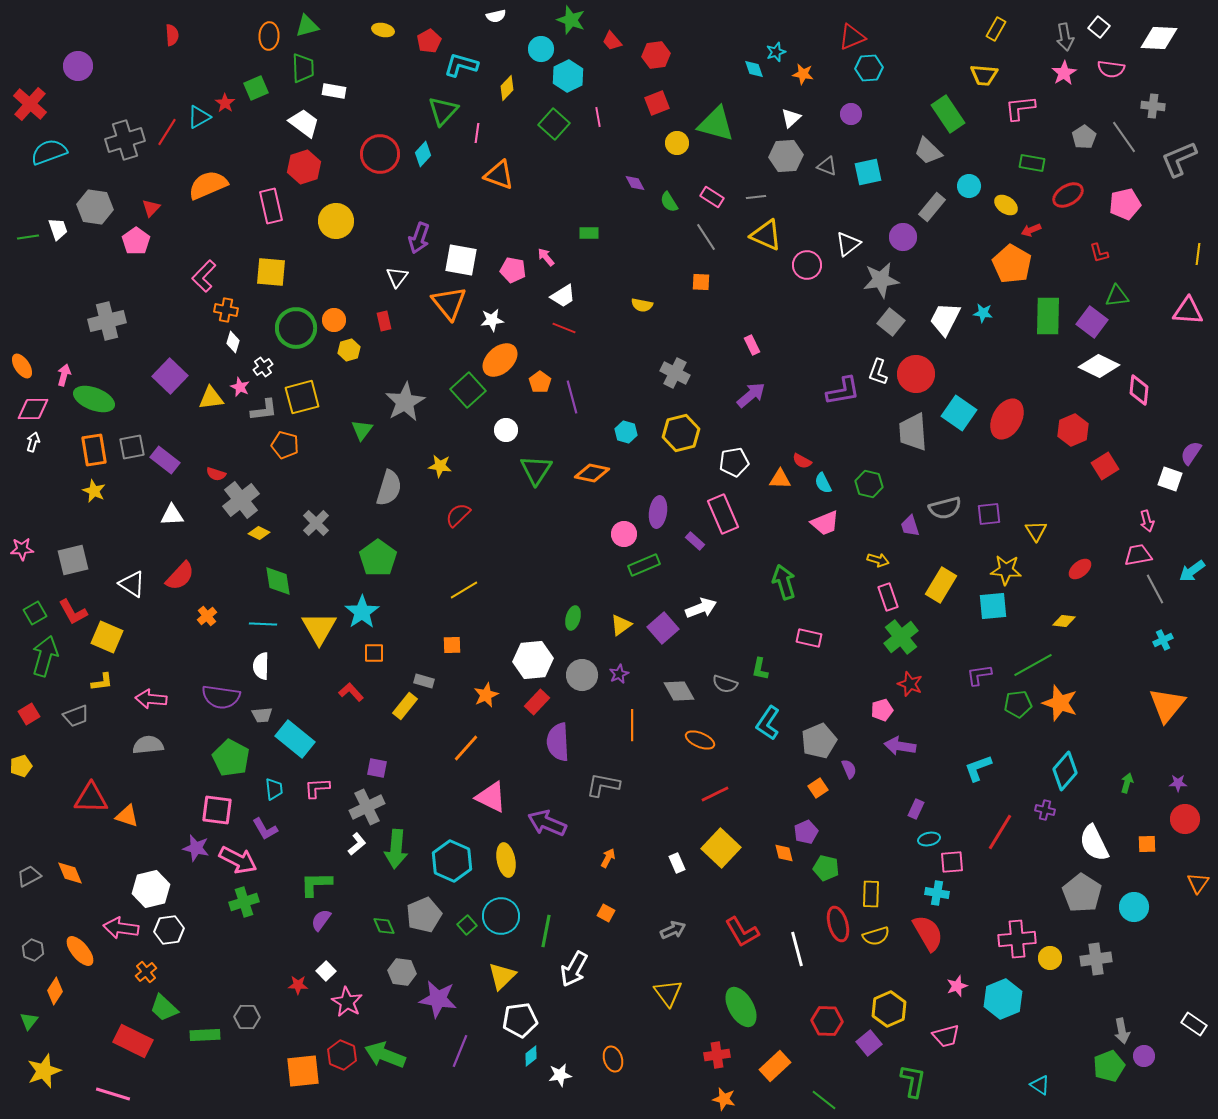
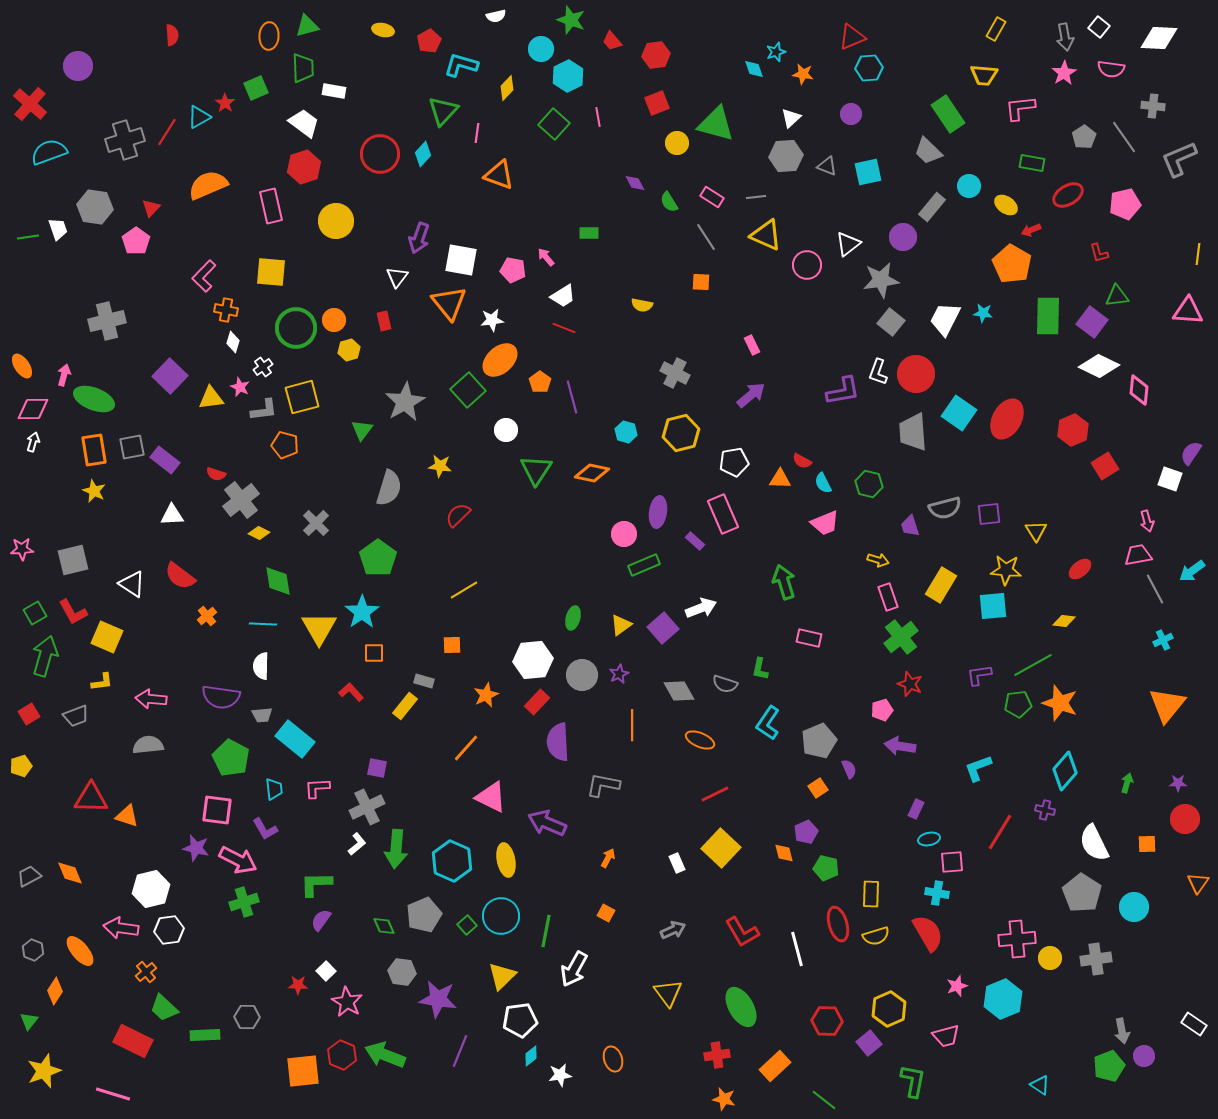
red semicircle at (180, 576): rotated 84 degrees clockwise
